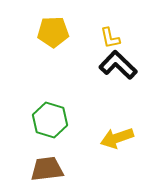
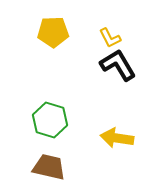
yellow L-shape: rotated 15 degrees counterclockwise
black L-shape: rotated 15 degrees clockwise
yellow arrow: rotated 28 degrees clockwise
brown trapezoid: moved 2 px right, 2 px up; rotated 20 degrees clockwise
